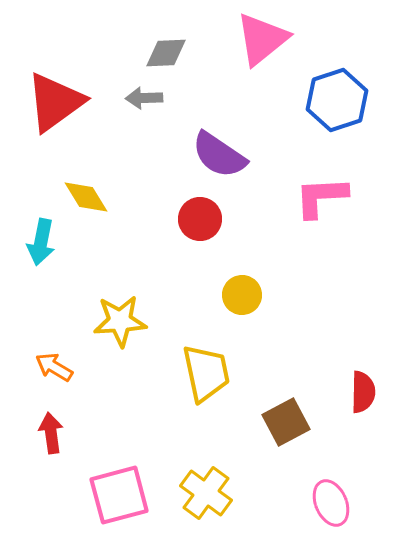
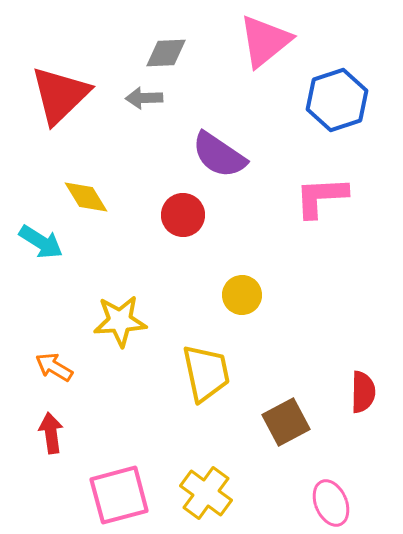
pink triangle: moved 3 px right, 2 px down
red triangle: moved 5 px right, 7 px up; rotated 8 degrees counterclockwise
red circle: moved 17 px left, 4 px up
cyan arrow: rotated 69 degrees counterclockwise
